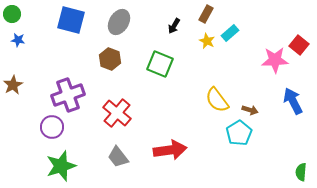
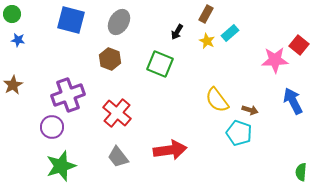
black arrow: moved 3 px right, 6 px down
cyan pentagon: rotated 20 degrees counterclockwise
